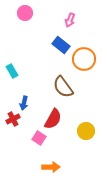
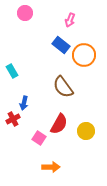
orange circle: moved 4 px up
red semicircle: moved 6 px right, 5 px down
